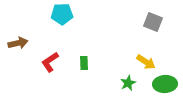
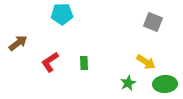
brown arrow: rotated 24 degrees counterclockwise
